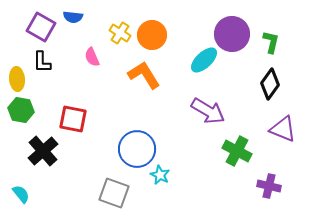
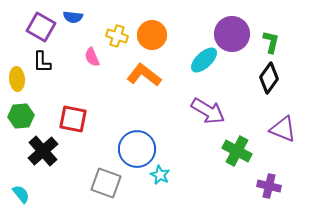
yellow cross: moved 3 px left, 3 px down; rotated 15 degrees counterclockwise
orange L-shape: rotated 20 degrees counterclockwise
black diamond: moved 1 px left, 6 px up
green hexagon: moved 6 px down; rotated 15 degrees counterclockwise
gray square: moved 8 px left, 10 px up
